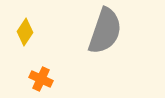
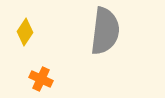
gray semicircle: rotated 12 degrees counterclockwise
